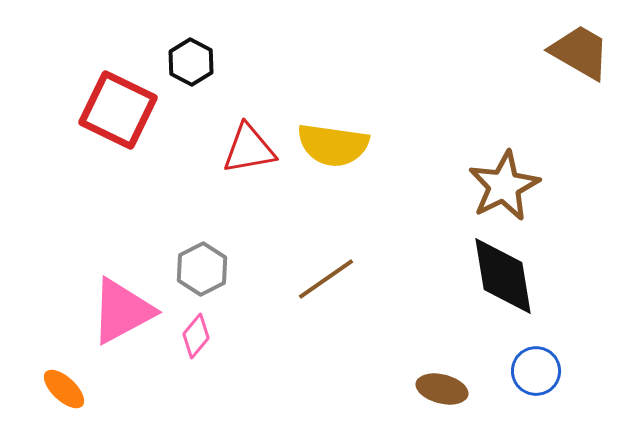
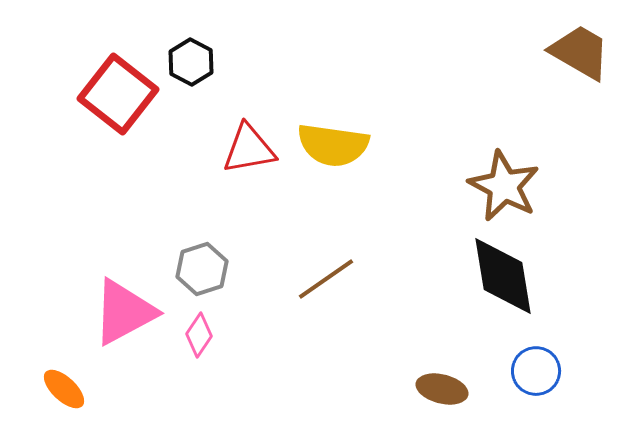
red square: moved 16 px up; rotated 12 degrees clockwise
brown star: rotated 18 degrees counterclockwise
gray hexagon: rotated 9 degrees clockwise
pink triangle: moved 2 px right, 1 px down
pink diamond: moved 3 px right, 1 px up; rotated 6 degrees counterclockwise
